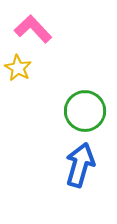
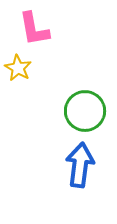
pink L-shape: moved 1 px right; rotated 147 degrees counterclockwise
blue arrow: rotated 9 degrees counterclockwise
